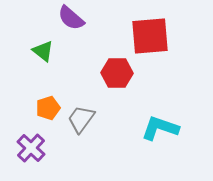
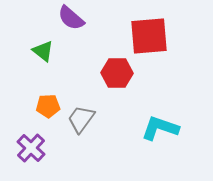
red square: moved 1 px left
orange pentagon: moved 2 px up; rotated 15 degrees clockwise
